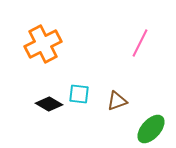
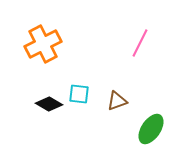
green ellipse: rotated 8 degrees counterclockwise
